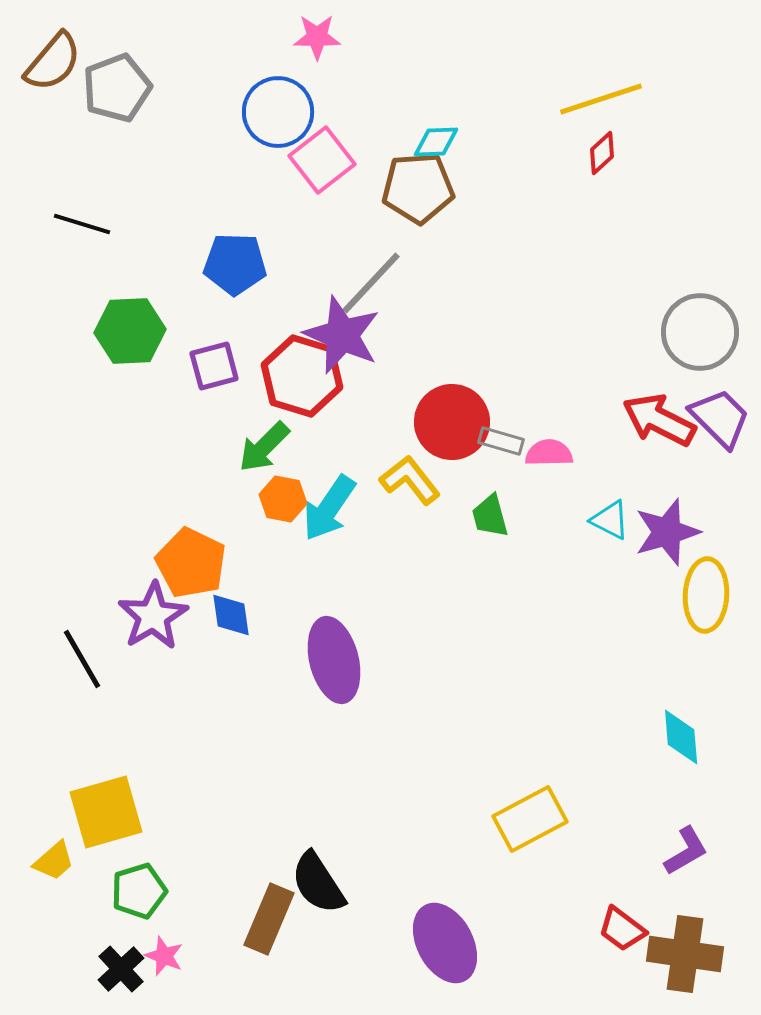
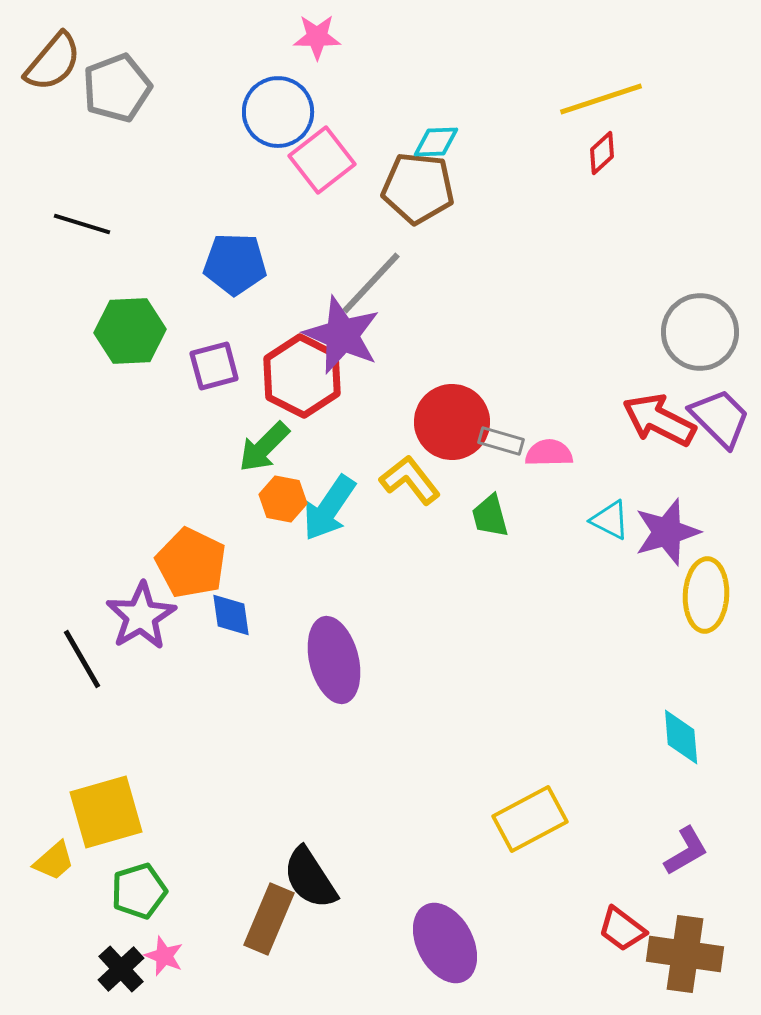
brown pentagon at (418, 188): rotated 10 degrees clockwise
red hexagon at (302, 376): rotated 10 degrees clockwise
purple star at (153, 616): moved 12 px left
black semicircle at (318, 883): moved 8 px left, 5 px up
